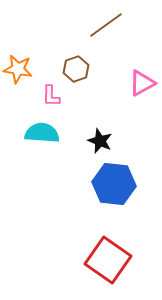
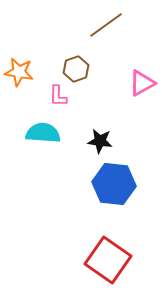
orange star: moved 1 px right, 3 px down
pink L-shape: moved 7 px right
cyan semicircle: moved 1 px right
black star: rotated 15 degrees counterclockwise
